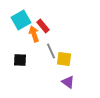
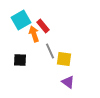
gray line: moved 1 px left
